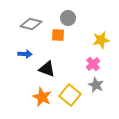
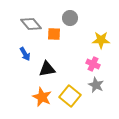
gray circle: moved 2 px right
gray diamond: rotated 35 degrees clockwise
orange square: moved 4 px left, 1 px up
yellow star: rotated 12 degrees clockwise
blue arrow: rotated 56 degrees clockwise
pink cross: rotated 24 degrees counterclockwise
black triangle: rotated 30 degrees counterclockwise
yellow square: moved 1 px down
